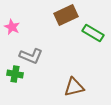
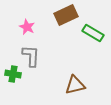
pink star: moved 15 px right
gray L-shape: rotated 110 degrees counterclockwise
green cross: moved 2 px left
brown triangle: moved 1 px right, 2 px up
